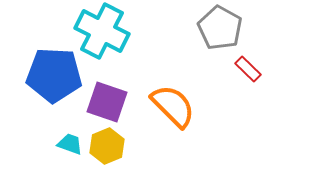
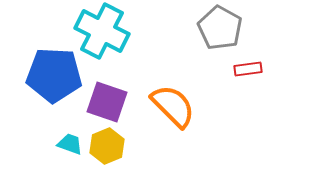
red rectangle: rotated 52 degrees counterclockwise
